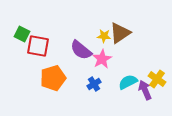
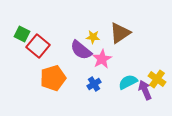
yellow star: moved 11 px left, 1 px down
red square: rotated 30 degrees clockwise
